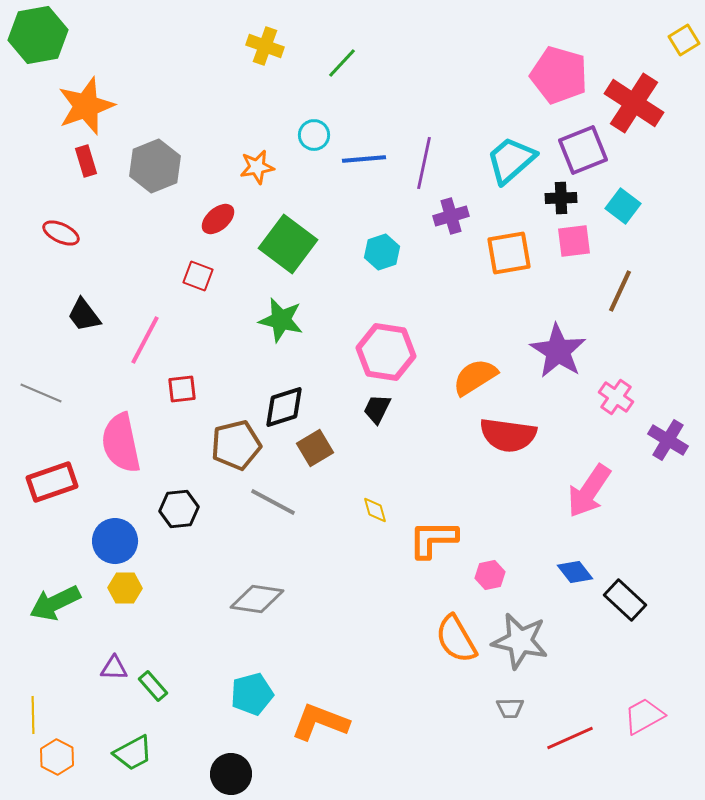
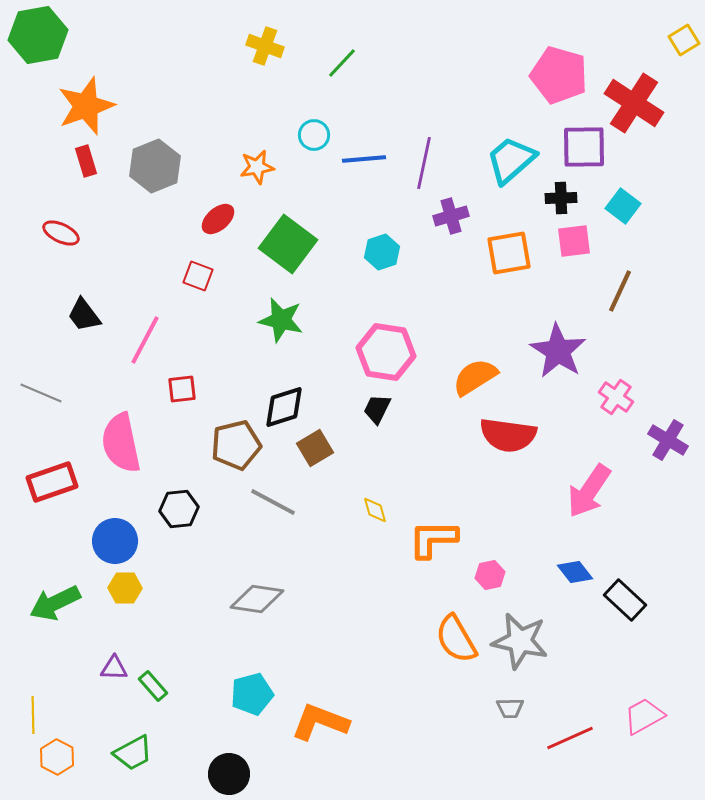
purple square at (583, 150): moved 1 px right, 3 px up; rotated 21 degrees clockwise
black circle at (231, 774): moved 2 px left
